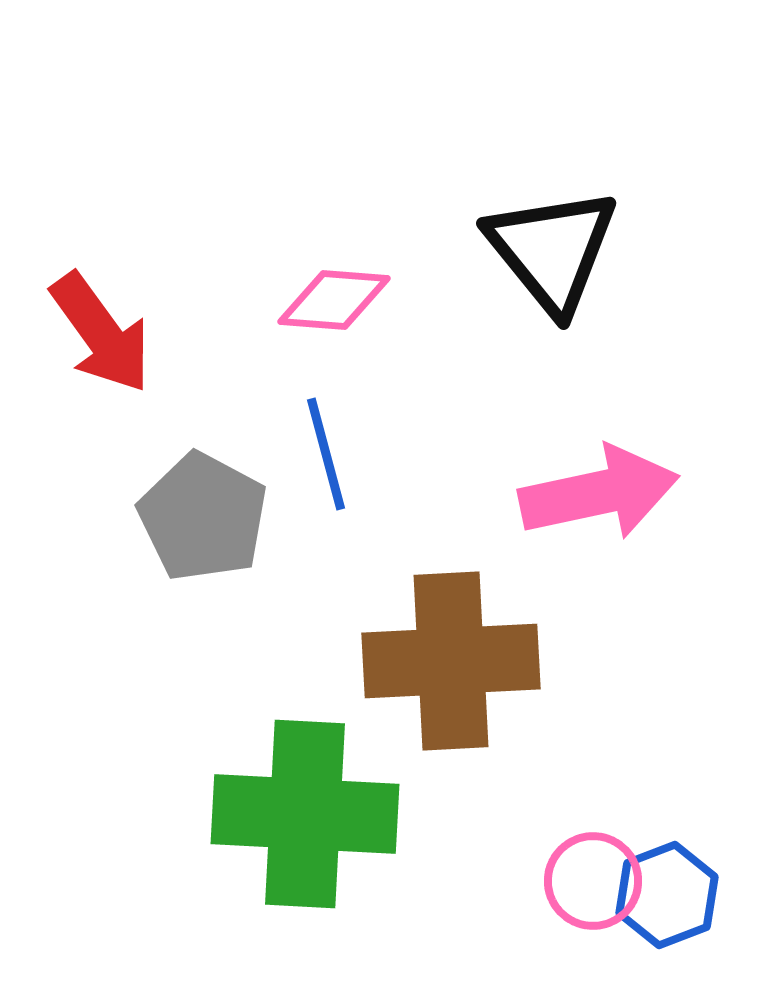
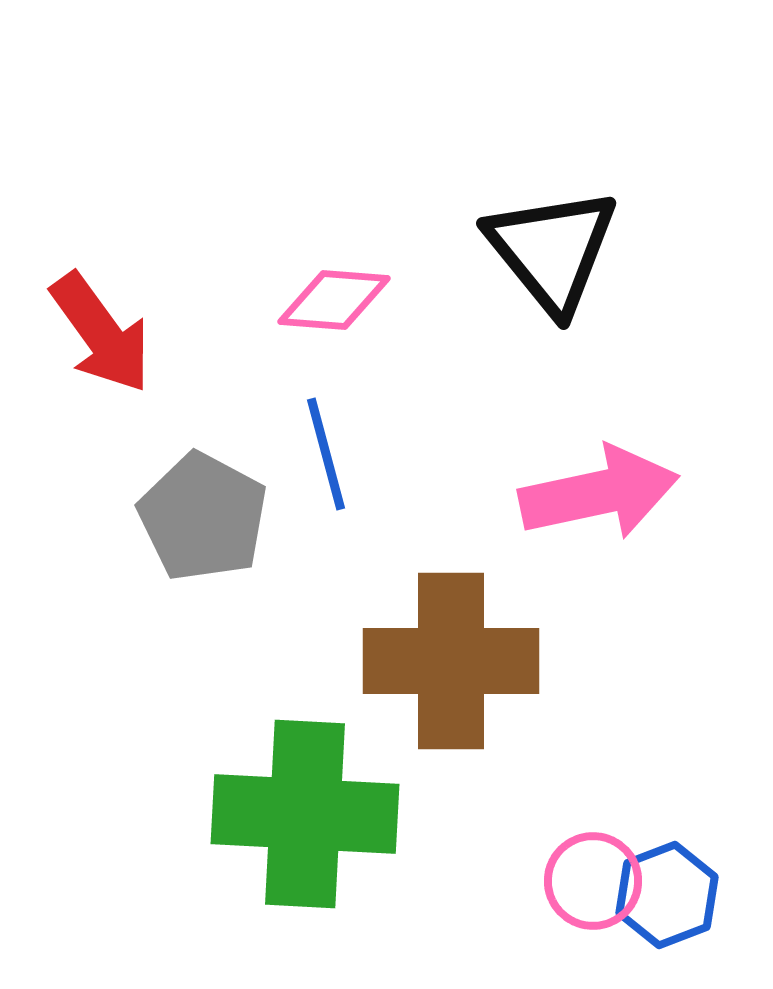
brown cross: rotated 3 degrees clockwise
